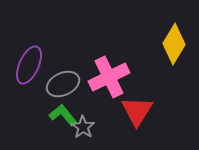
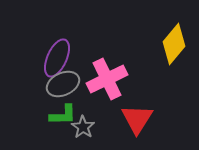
yellow diamond: rotated 9 degrees clockwise
purple ellipse: moved 28 px right, 7 px up
pink cross: moved 2 px left, 2 px down
red triangle: moved 8 px down
green L-shape: rotated 128 degrees clockwise
